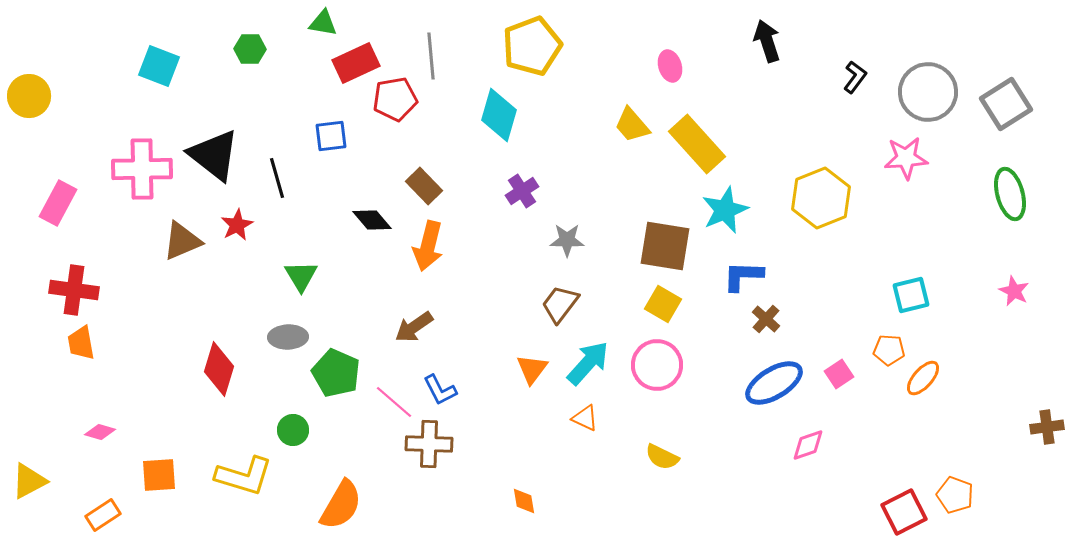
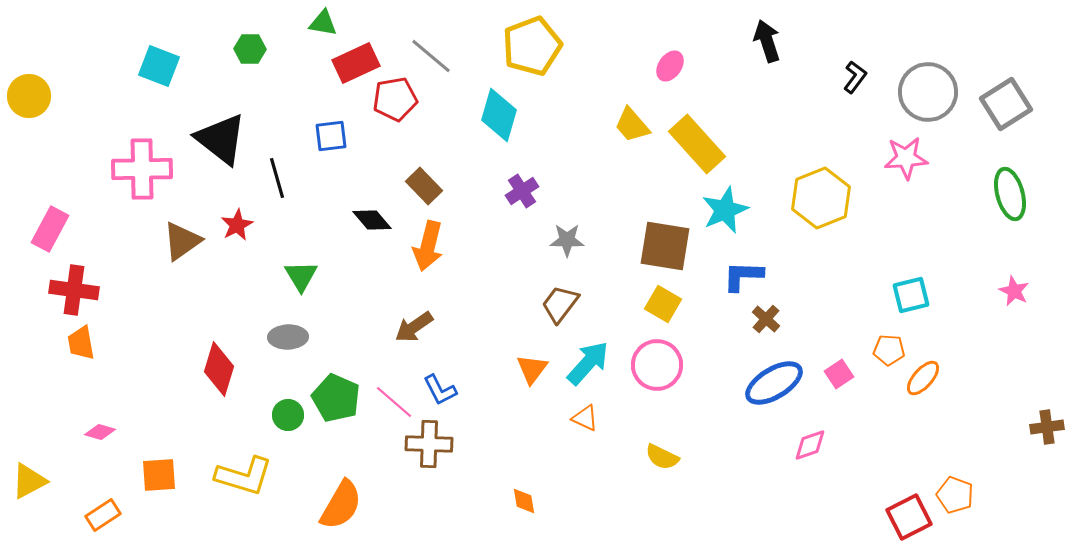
gray line at (431, 56): rotated 45 degrees counterclockwise
pink ellipse at (670, 66): rotated 52 degrees clockwise
black triangle at (214, 155): moved 7 px right, 16 px up
pink rectangle at (58, 203): moved 8 px left, 26 px down
brown triangle at (182, 241): rotated 12 degrees counterclockwise
green pentagon at (336, 373): moved 25 px down
green circle at (293, 430): moved 5 px left, 15 px up
pink diamond at (808, 445): moved 2 px right
red square at (904, 512): moved 5 px right, 5 px down
